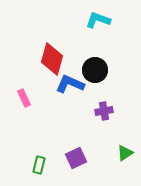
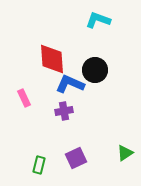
red diamond: rotated 20 degrees counterclockwise
purple cross: moved 40 px left
